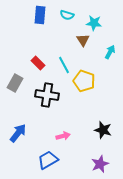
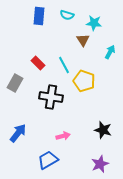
blue rectangle: moved 1 px left, 1 px down
black cross: moved 4 px right, 2 px down
